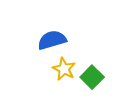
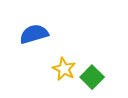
blue semicircle: moved 18 px left, 6 px up
